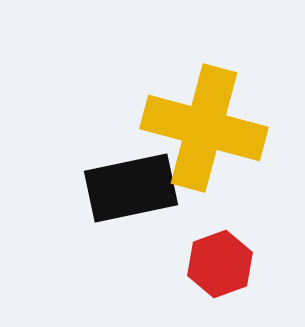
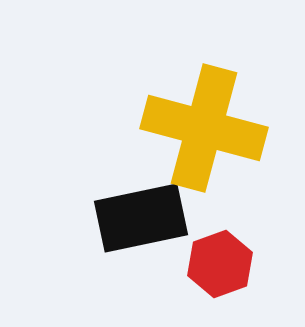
black rectangle: moved 10 px right, 30 px down
